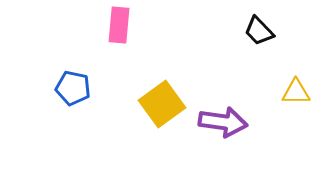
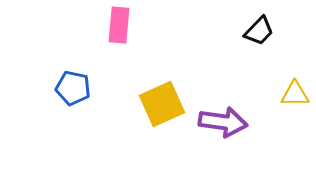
black trapezoid: rotated 92 degrees counterclockwise
yellow triangle: moved 1 px left, 2 px down
yellow square: rotated 12 degrees clockwise
